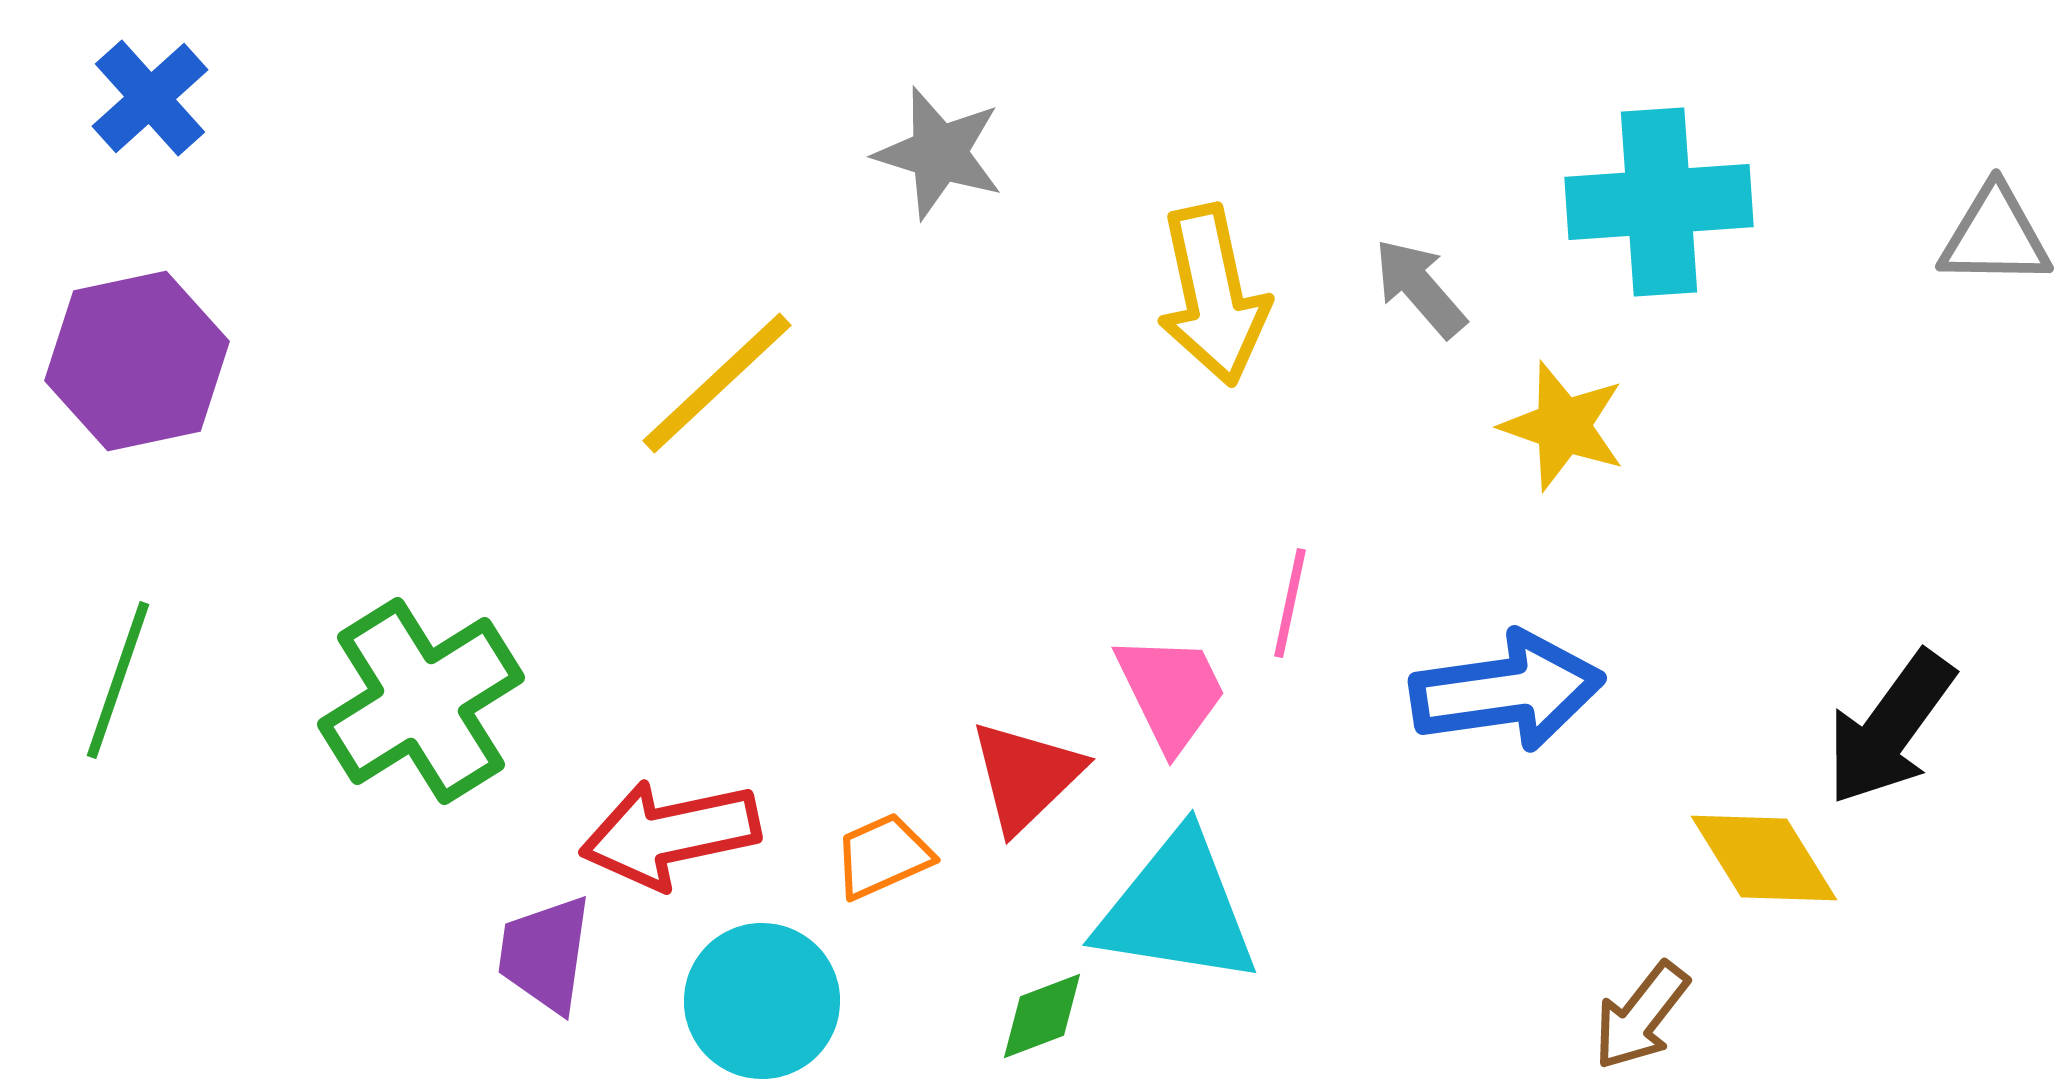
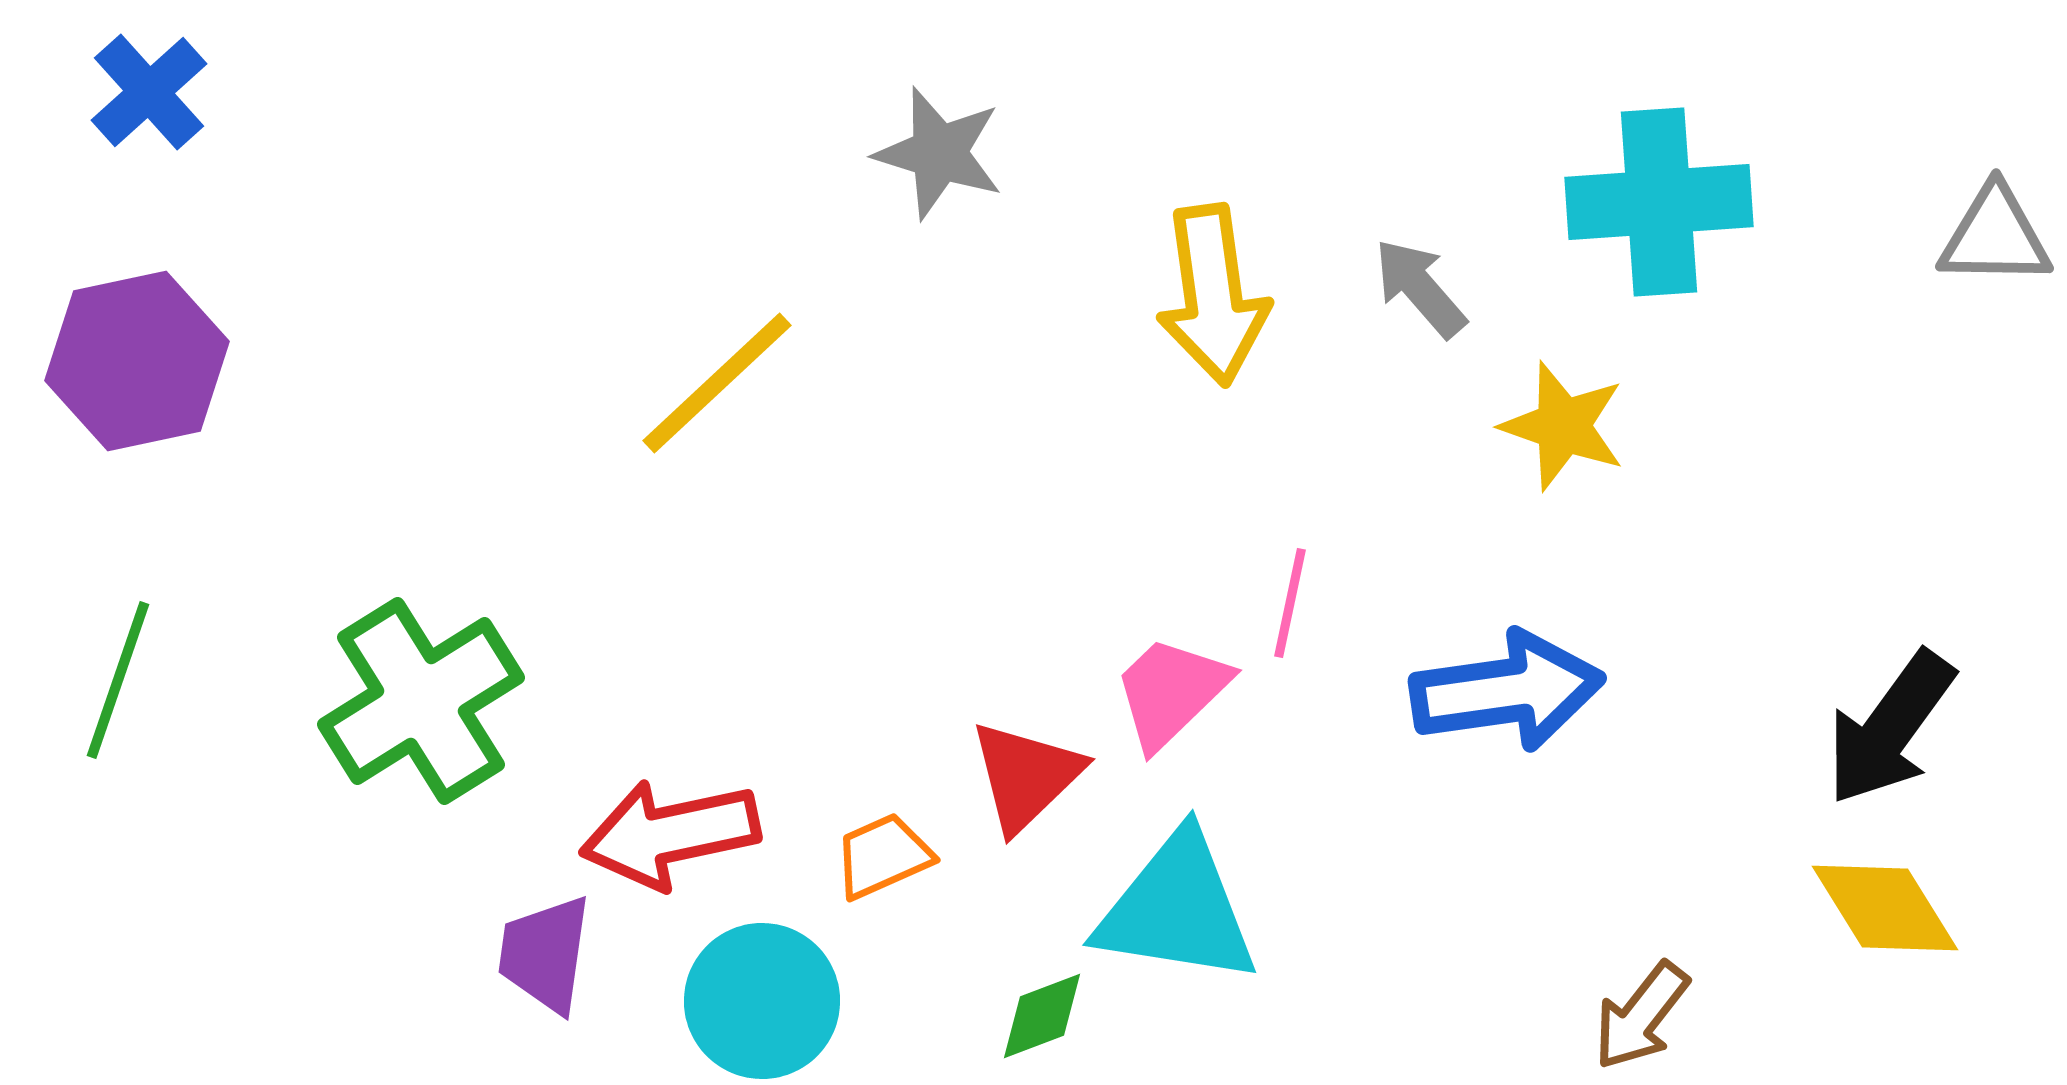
blue cross: moved 1 px left, 6 px up
yellow arrow: rotated 4 degrees clockwise
pink trapezoid: rotated 108 degrees counterclockwise
yellow diamond: moved 121 px right, 50 px down
